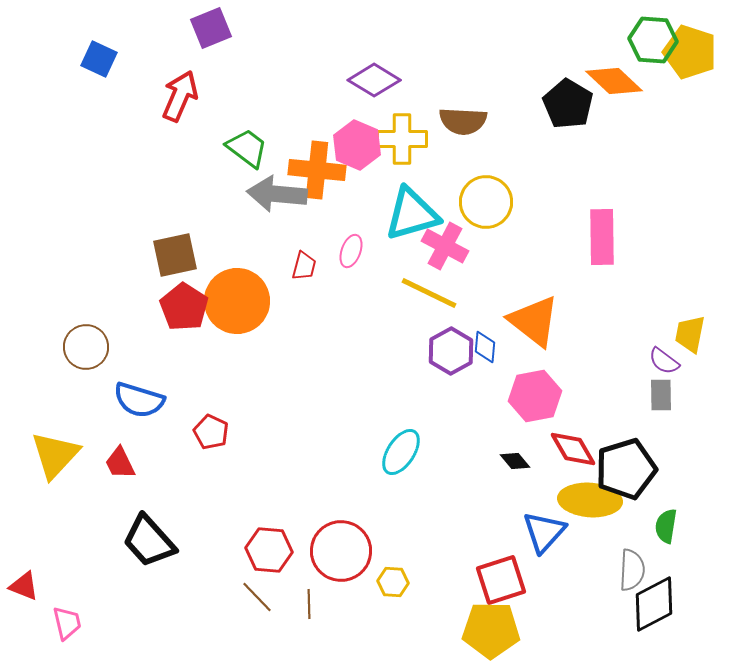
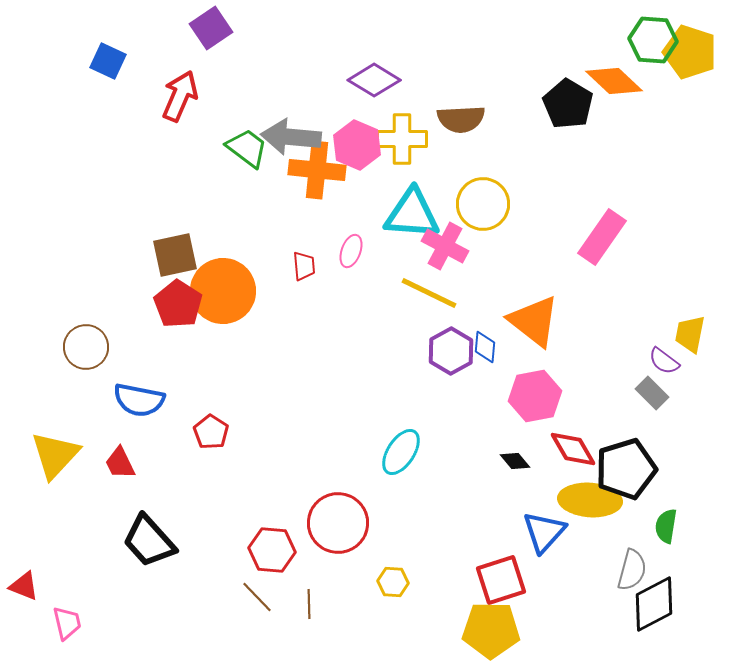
purple square at (211, 28): rotated 12 degrees counterclockwise
blue square at (99, 59): moved 9 px right, 2 px down
brown semicircle at (463, 121): moved 2 px left, 2 px up; rotated 6 degrees counterclockwise
gray arrow at (277, 194): moved 14 px right, 57 px up
yellow circle at (486, 202): moved 3 px left, 2 px down
cyan triangle at (412, 214): rotated 20 degrees clockwise
pink rectangle at (602, 237): rotated 36 degrees clockwise
red trapezoid at (304, 266): rotated 20 degrees counterclockwise
orange circle at (237, 301): moved 14 px left, 10 px up
red pentagon at (184, 307): moved 6 px left, 3 px up
gray rectangle at (661, 395): moved 9 px left, 2 px up; rotated 44 degrees counterclockwise
blue semicircle at (139, 400): rotated 6 degrees counterclockwise
red pentagon at (211, 432): rotated 8 degrees clockwise
red hexagon at (269, 550): moved 3 px right
red circle at (341, 551): moved 3 px left, 28 px up
gray semicircle at (632, 570): rotated 12 degrees clockwise
